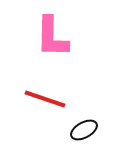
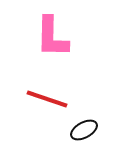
red line: moved 2 px right
